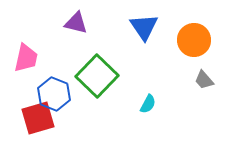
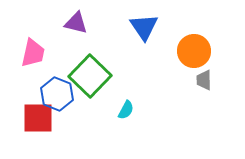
orange circle: moved 11 px down
pink trapezoid: moved 7 px right, 5 px up
green square: moved 7 px left
gray trapezoid: rotated 40 degrees clockwise
blue hexagon: moved 3 px right
cyan semicircle: moved 22 px left, 6 px down
red square: rotated 16 degrees clockwise
